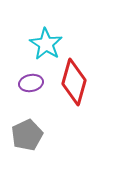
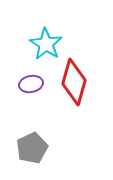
purple ellipse: moved 1 px down
gray pentagon: moved 5 px right, 13 px down
